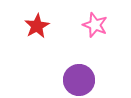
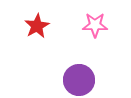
pink star: rotated 20 degrees counterclockwise
